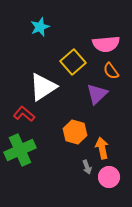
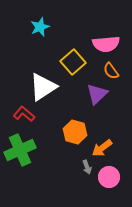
orange arrow: rotated 115 degrees counterclockwise
